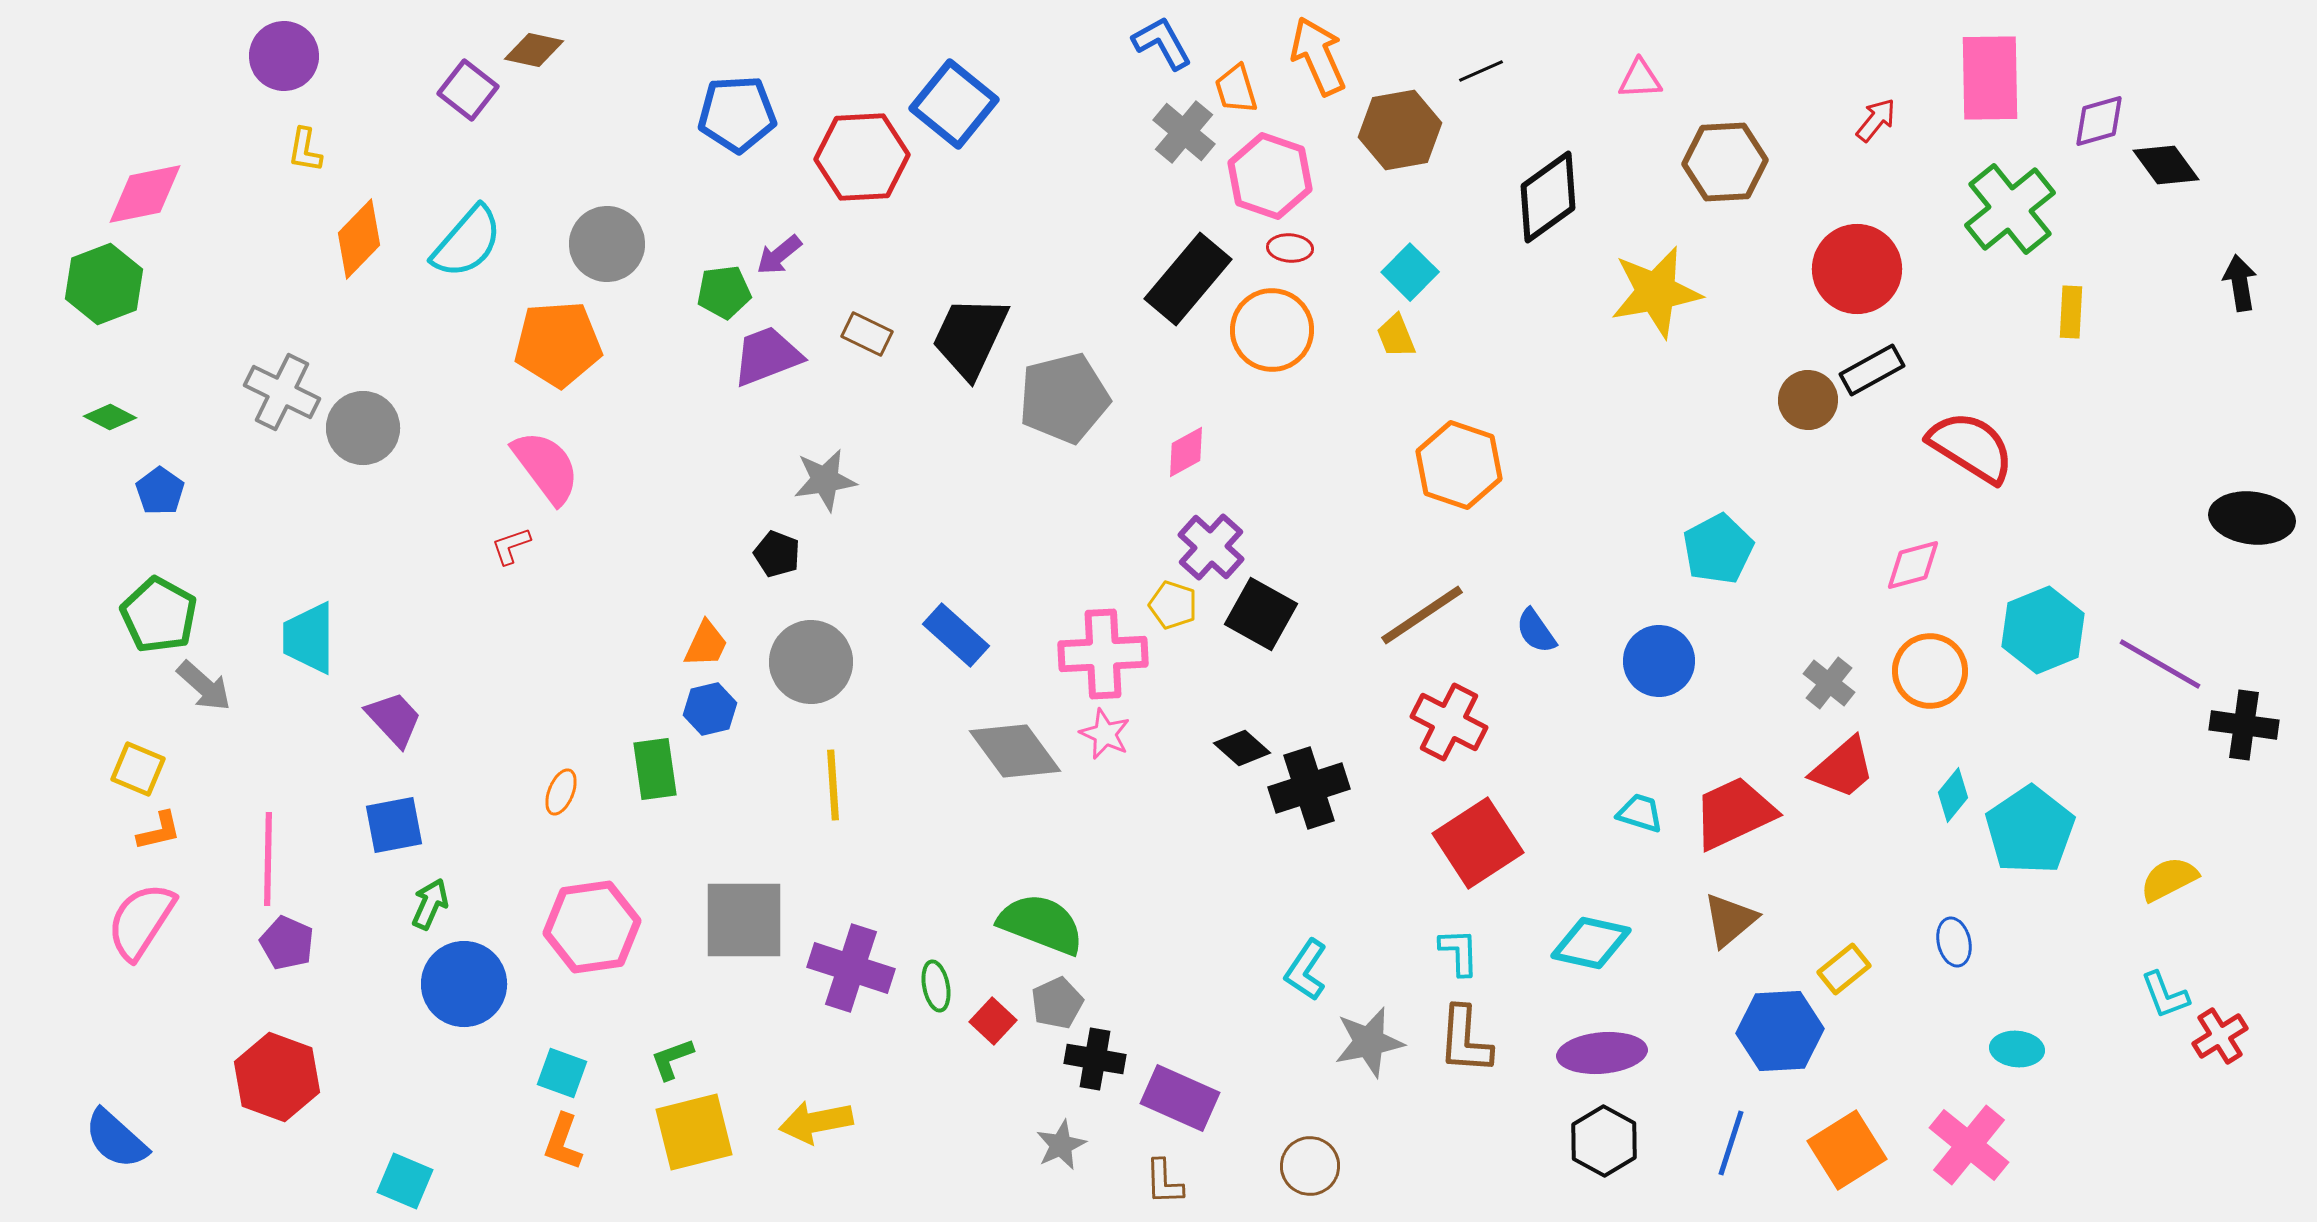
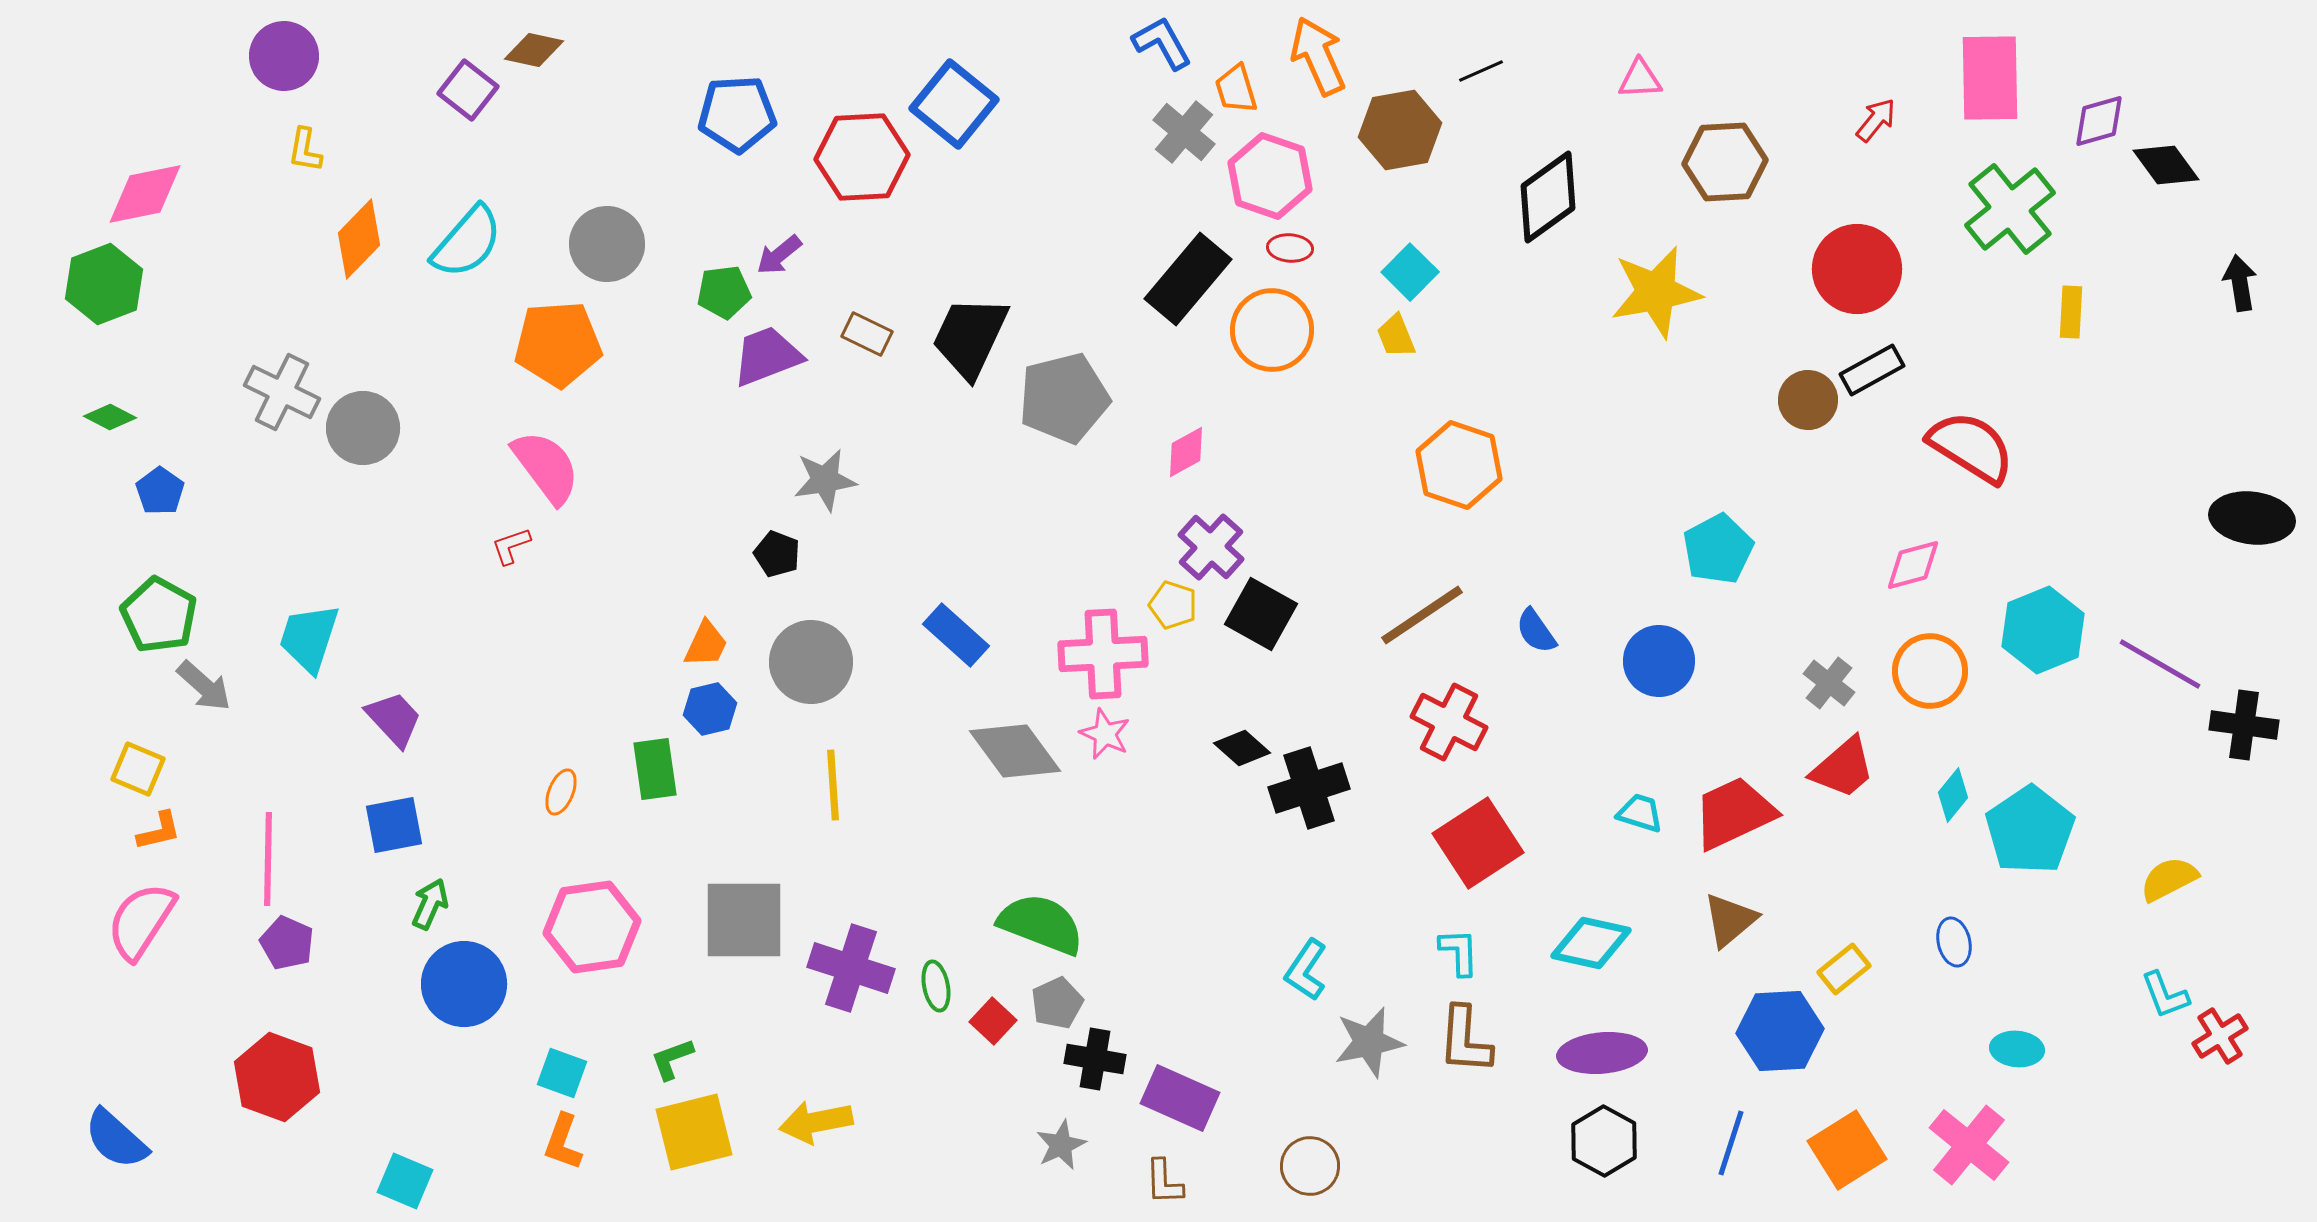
cyan trapezoid at (309, 638): rotated 18 degrees clockwise
